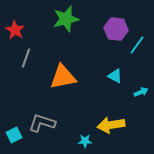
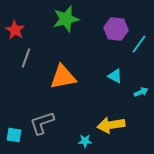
cyan line: moved 2 px right, 1 px up
gray L-shape: rotated 36 degrees counterclockwise
cyan square: rotated 35 degrees clockwise
